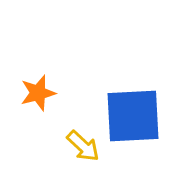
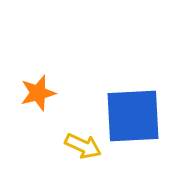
yellow arrow: rotated 18 degrees counterclockwise
